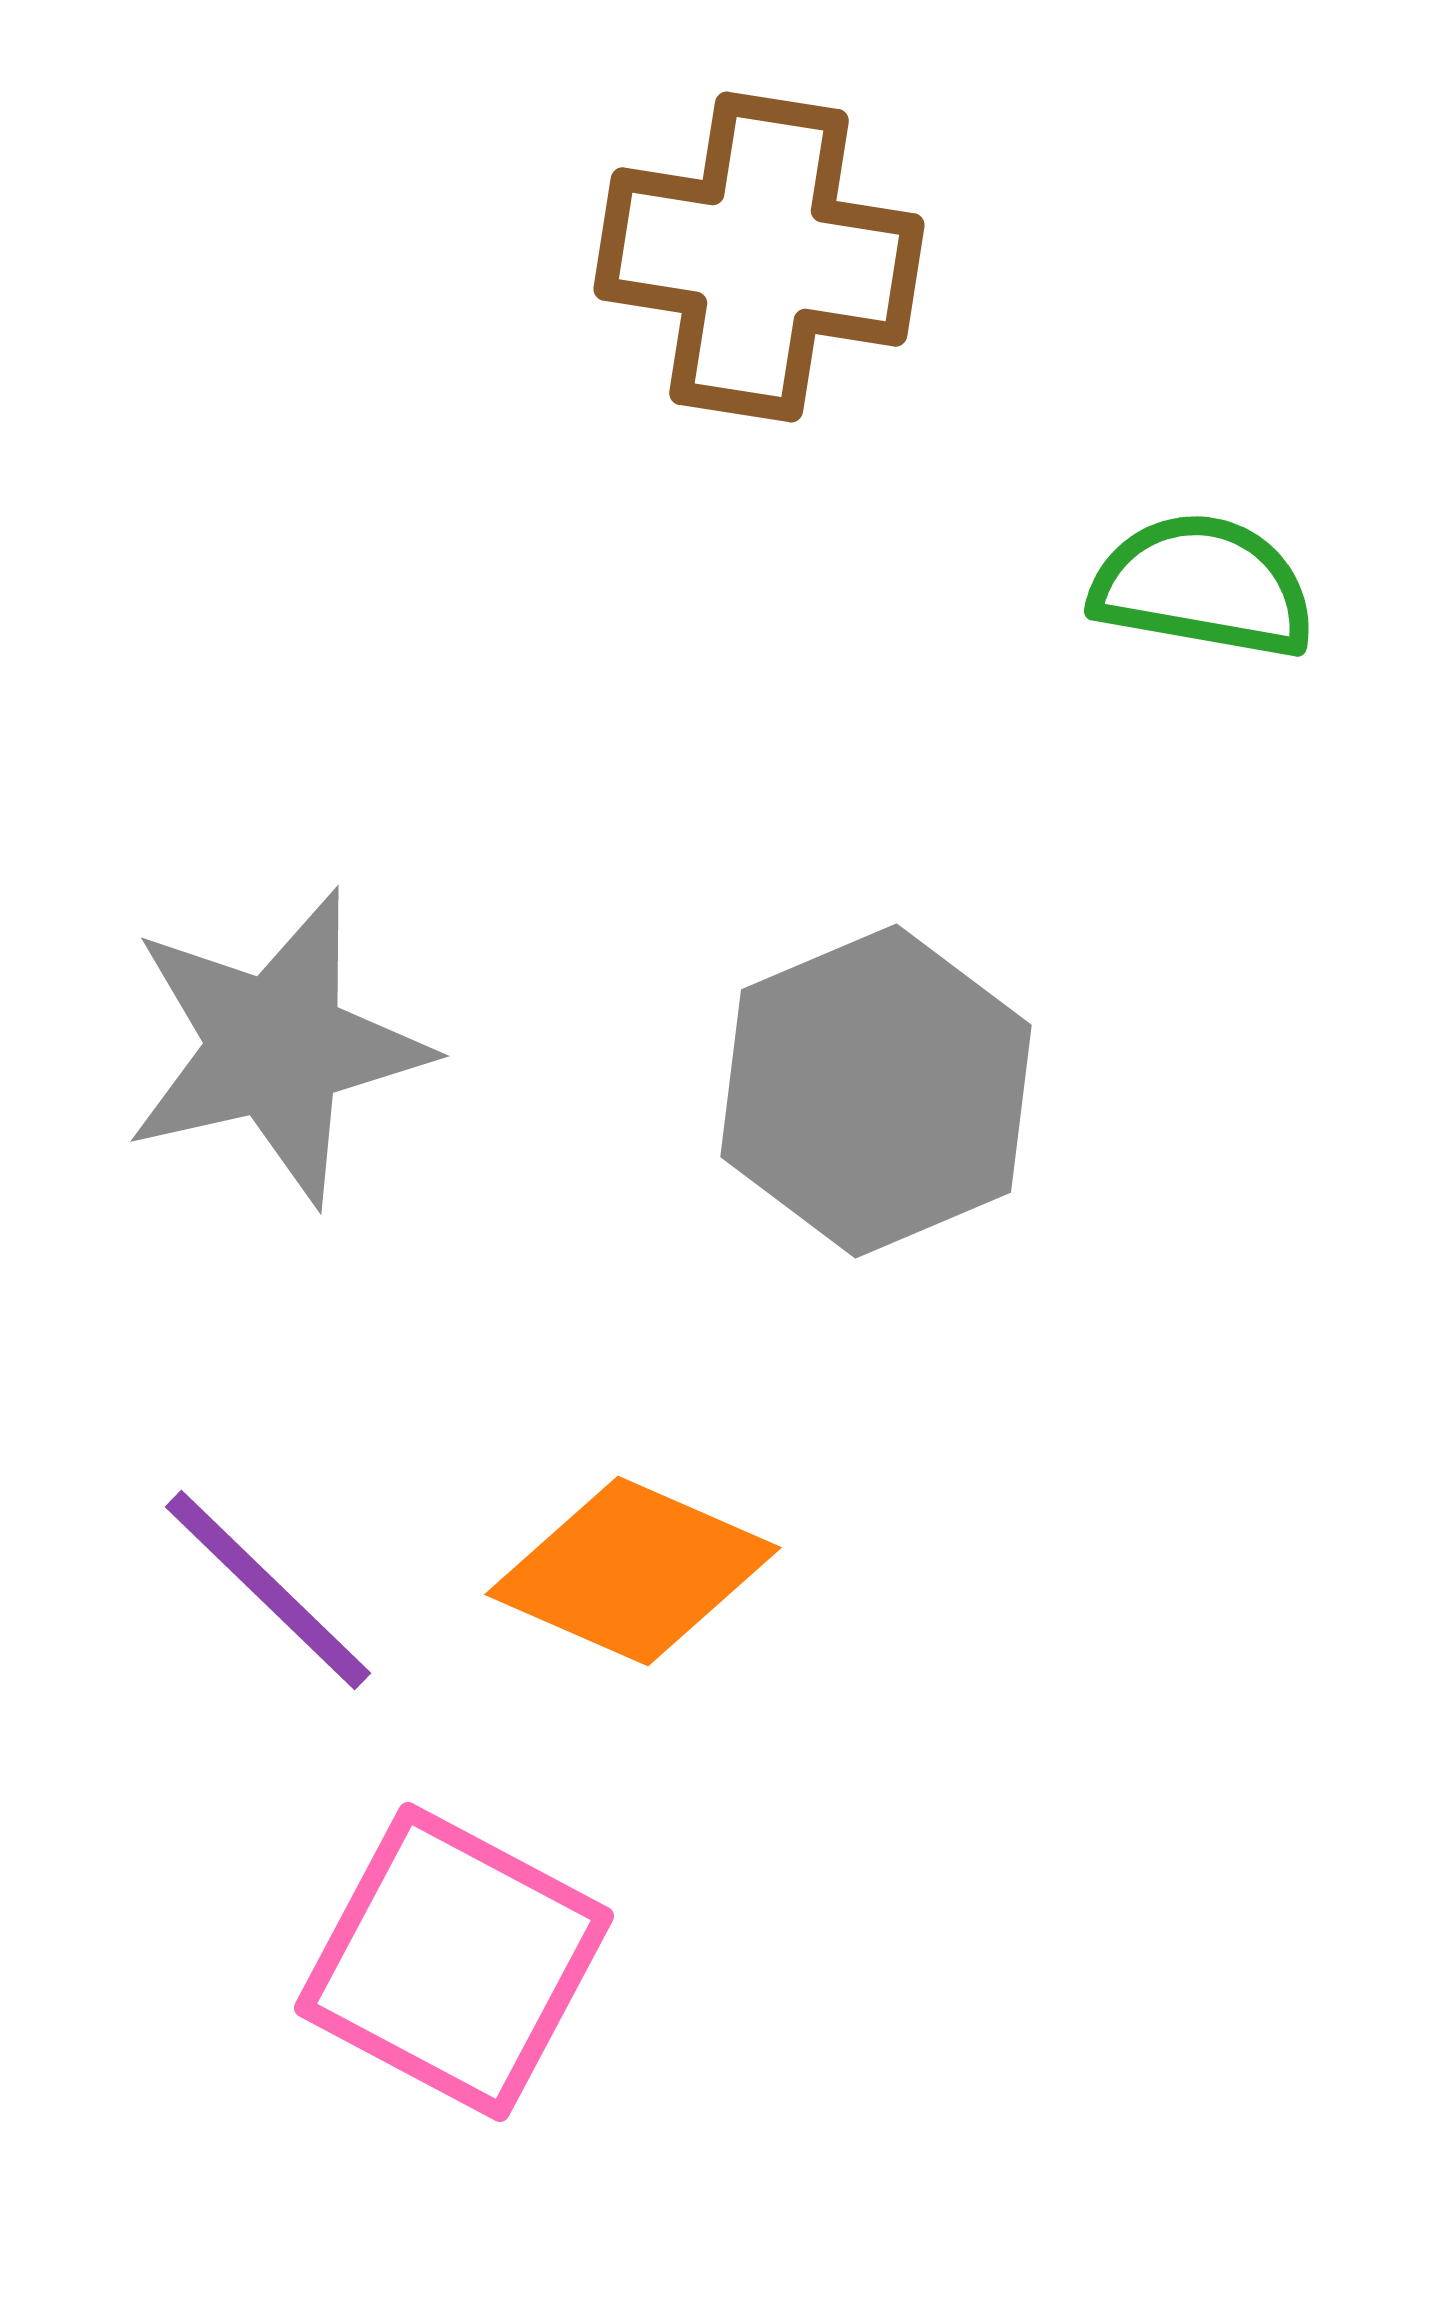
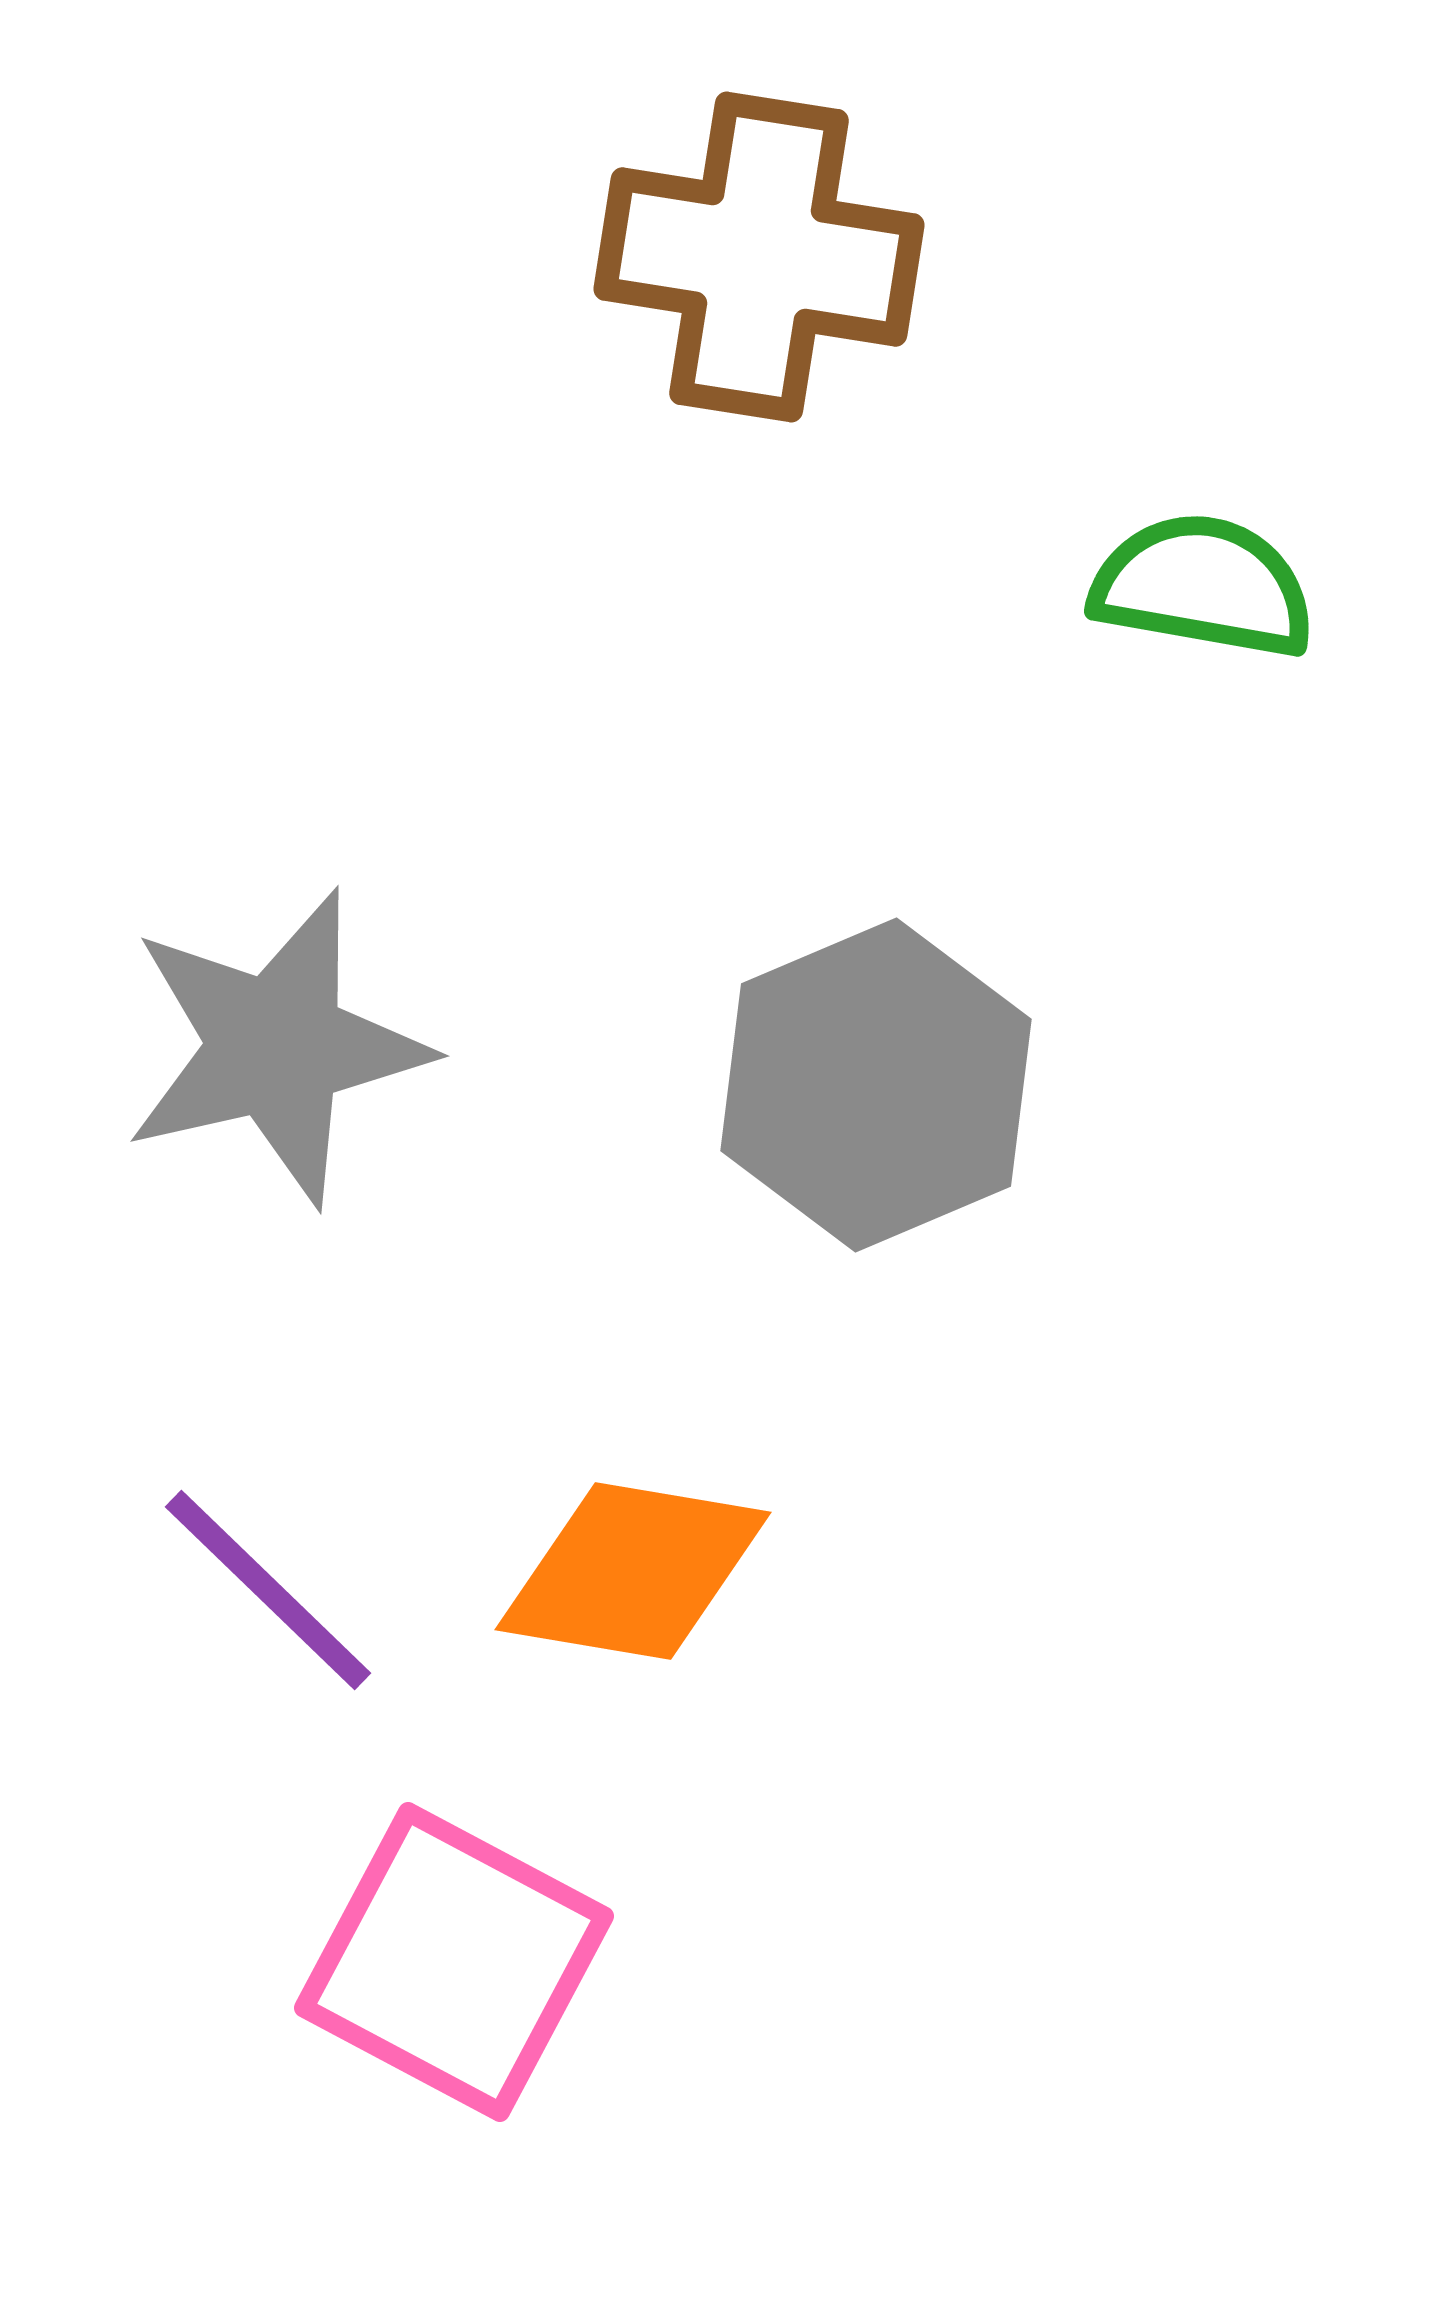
gray hexagon: moved 6 px up
orange diamond: rotated 14 degrees counterclockwise
